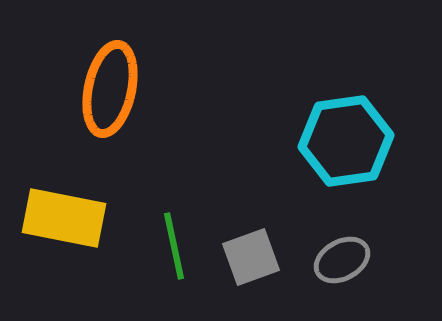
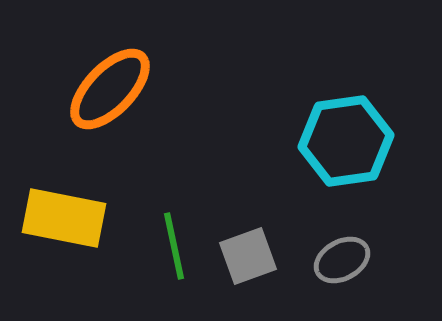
orange ellipse: rotated 32 degrees clockwise
gray square: moved 3 px left, 1 px up
